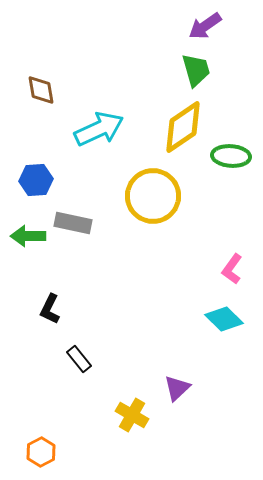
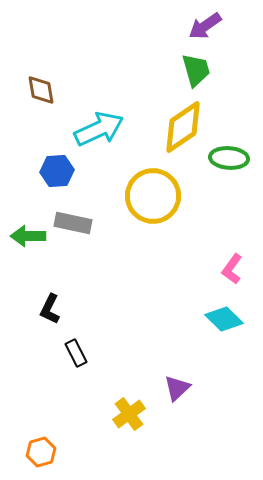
green ellipse: moved 2 px left, 2 px down
blue hexagon: moved 21 px right, 9 px up
black rectangle: moved 3 px left, 6 px up; rotated 12 degrees clockwise
yellow cross: moved 3 px left, 1 px up; rotated 24 degrees clockwise
orange hexagon: rotated 12 degrees clockwise
